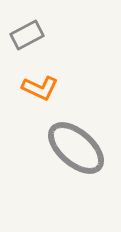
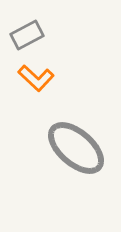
orange L-shape: moved 4 px left, 10 px up; rotated 18 degrees clockwise
